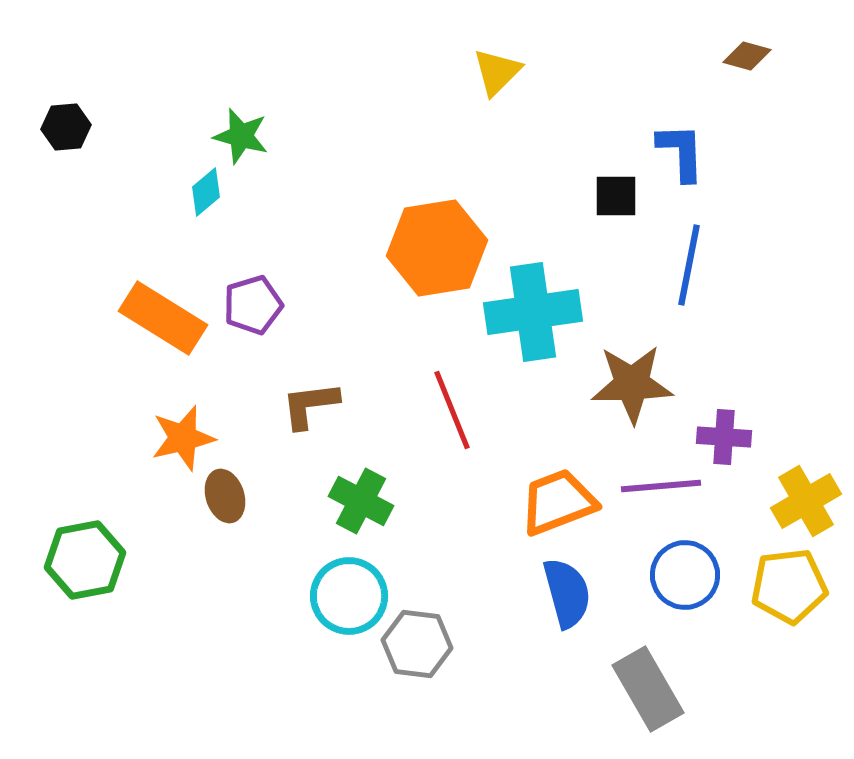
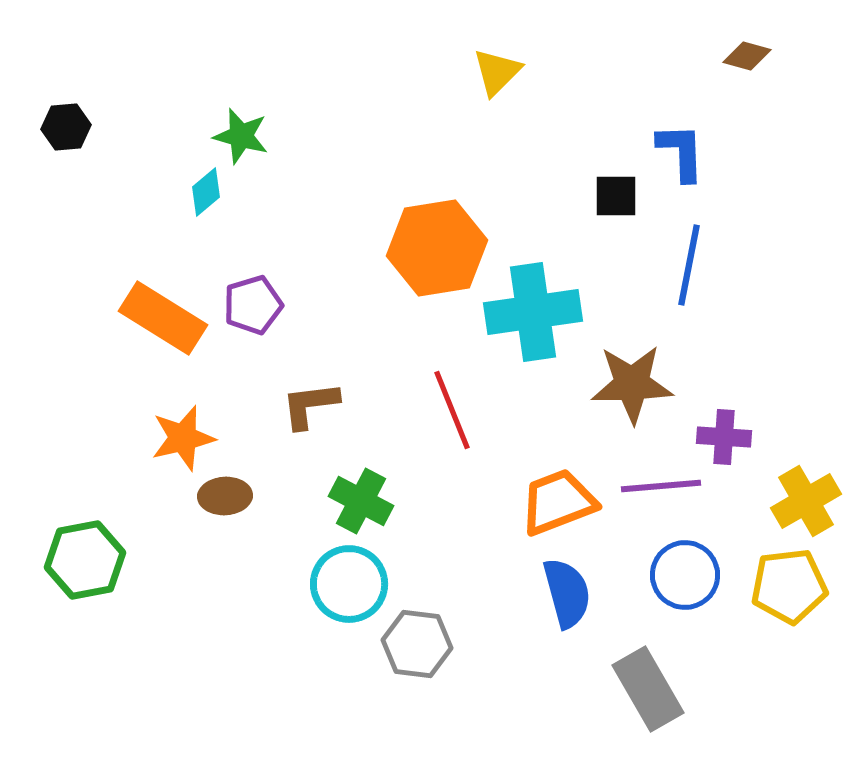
brown ellipse: rotated 75 degrees counterclockwise
cyan circle: moved 12 px up
